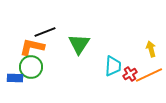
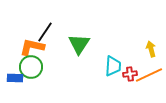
black line: rotated 35 degrees counterclockwise
red cross: rotated 24 degrees clockwise
